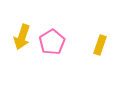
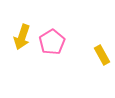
yellow rectangle: moved 2 px right, 10 px down; rotated 48 degrees counterclockwise
